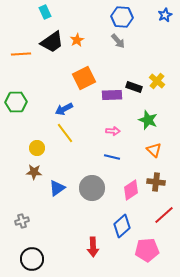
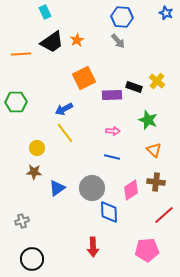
blue star: moved 1 px right, 2 px up; rotated 24 degrees counterclockwise
blue diamond: moved 13 px left, 14 px up; rotated 50 degrees counterclockwise
